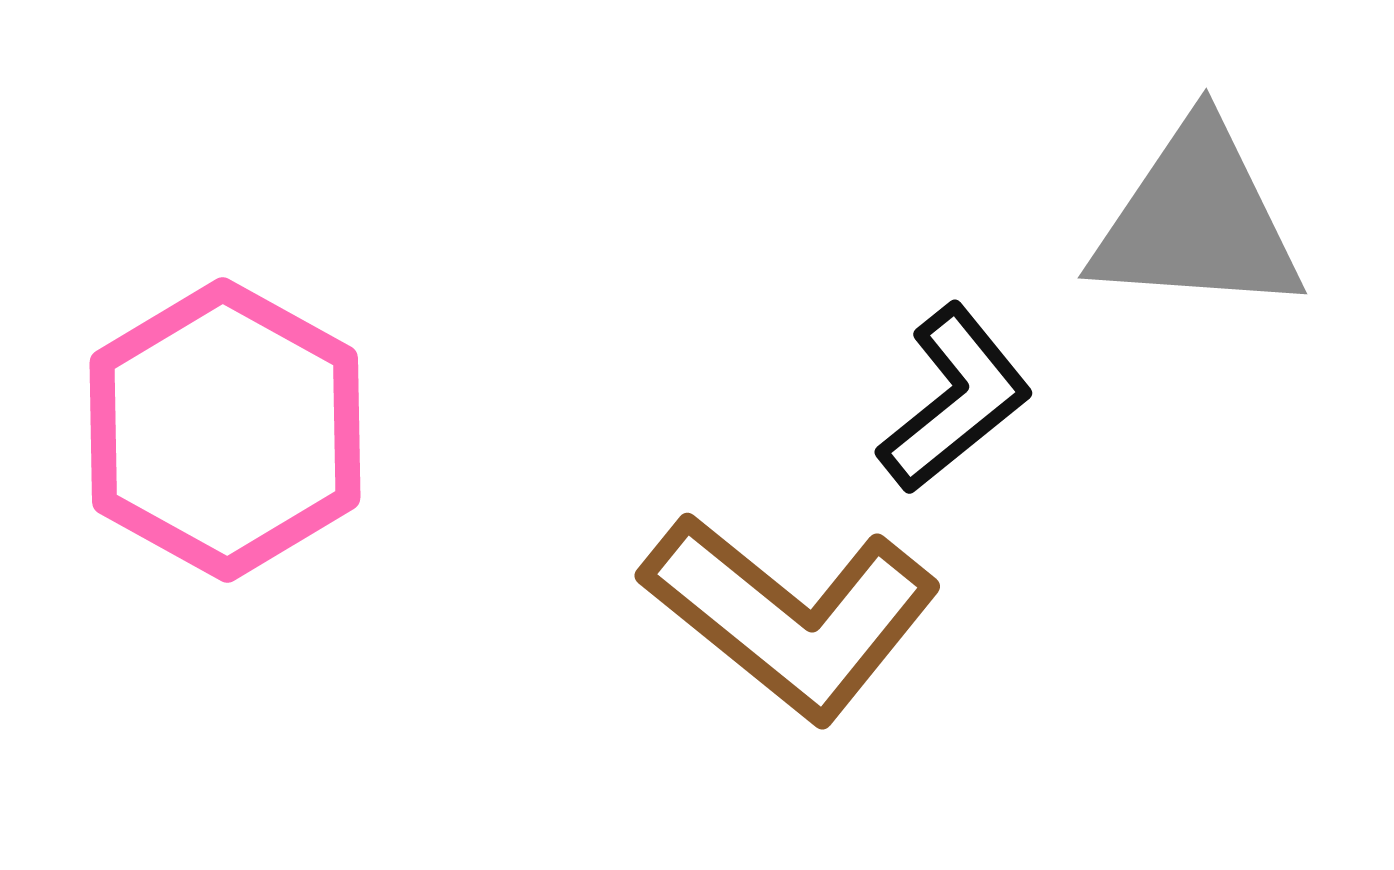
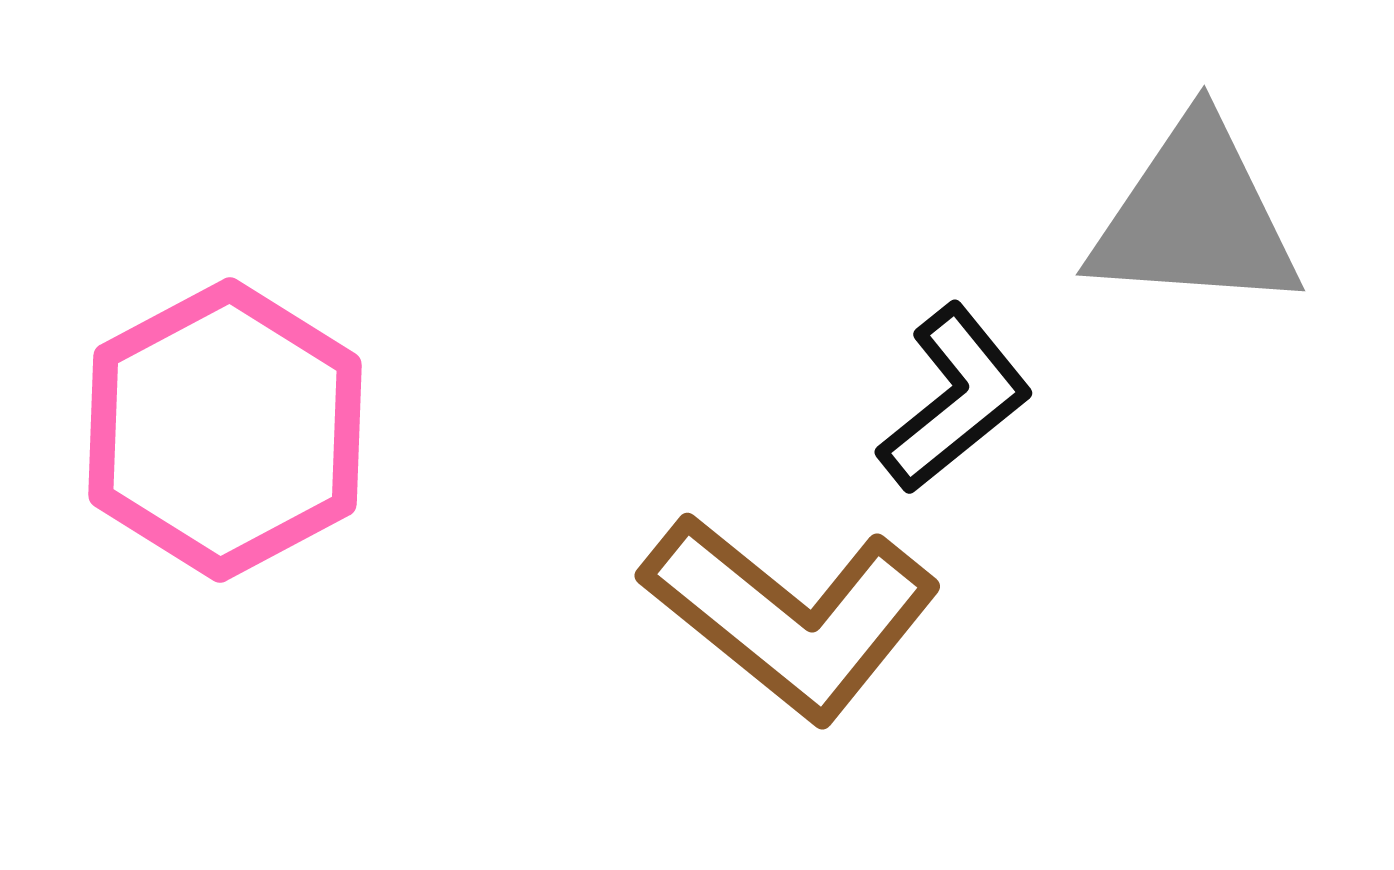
gray triangle: moved 2 px left, 3 px up
pink hexagon: rotated 3 degrees clockwise
